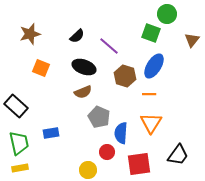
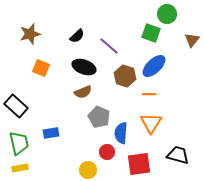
blue ellipse: rotated 15 degrees clockwise
black trapezoid: rotated 110 degrees counterclockwise
